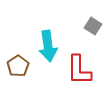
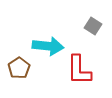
cyan arrow: rotated 76 degrees counterclockwise
brown pentagon: moved 1 px right, 2 px down
